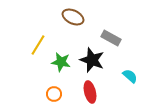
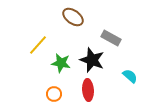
brown ellipse: rotated 10 degrees clockwise
yellow line: rotated 10 degrees clockwise
green star: moved 1 px down
red ellipse: moved 2 px left, 2 px up; rotated 10 degrees clockwise
